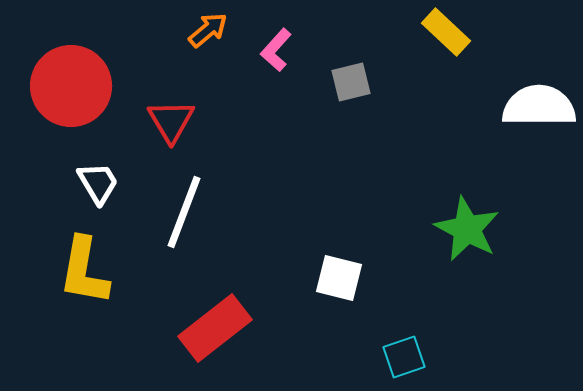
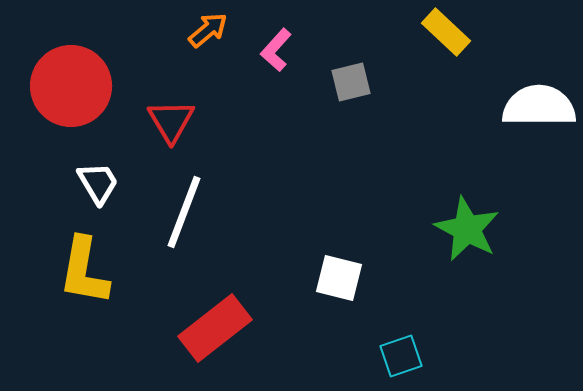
cyan square: moved 3 px left, 1 px up
